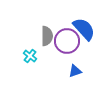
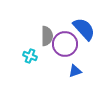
purple circle: moved 2 px left, 3 px down
cyan cross: rotated 16 degrees counterclockwise
